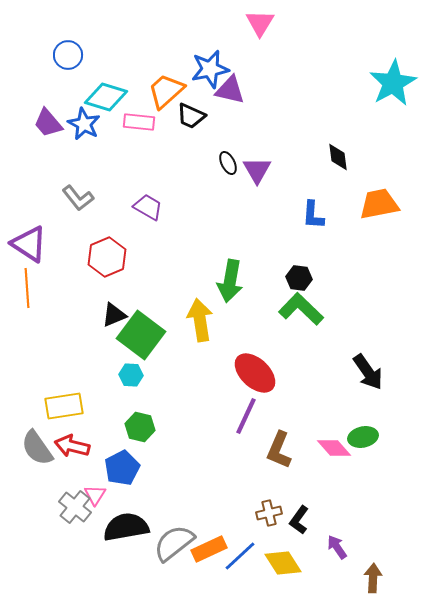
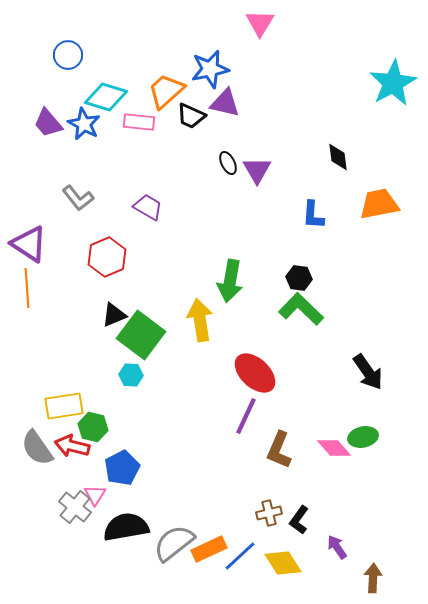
purple triangle at (230, 90): moved 5 px left, 13 px down
green hexagon at (140, 427): moved 47 px left
